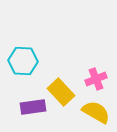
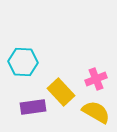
cyan hexagon: moved 1 px down
